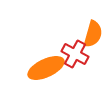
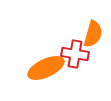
red cross: rotated 20 degrees counterclockwise
